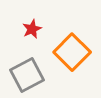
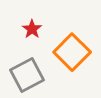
red star: rotated 12 degrees counterclockwise
